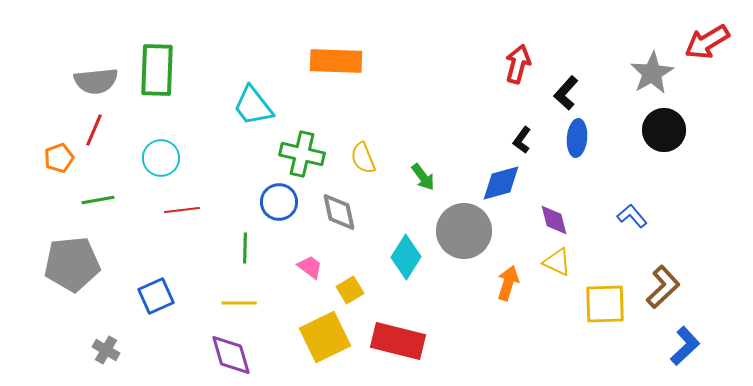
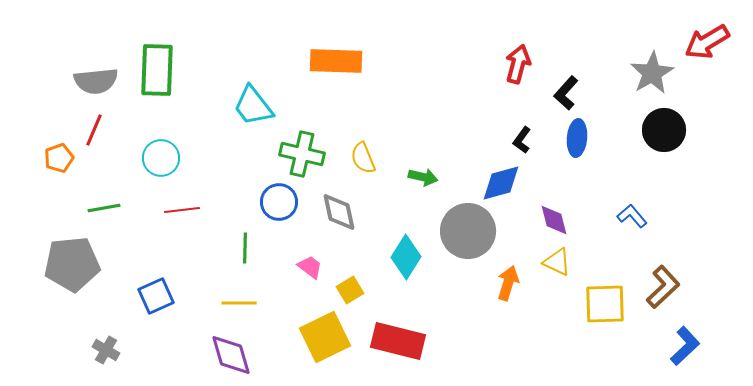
green arrow at (423, 177): rotated 40 degrees counterclockwise
green line at (98, 200): moved 6 px right, 8 px down
gray circle at (464, 231): moved 4 px right
